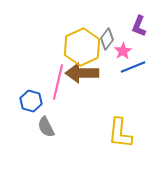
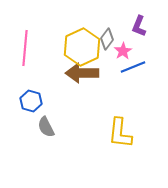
pink line: moved 33 px left, 34 px up; rotated 8 degrees counterclockwise
